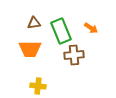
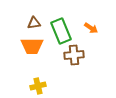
orange trapezoid: moved 2 px right, 3 px up
yellow cross: rotated 21 degrees counterclockwise
